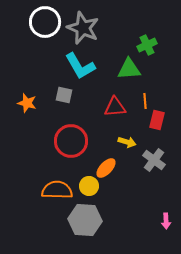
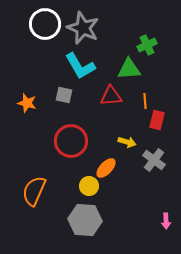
white circle: moved 2 px down
red triangle: moved 4 px left, 11 px up
orange semicircle: moved 23 px left, 1 px down; rotated 68 degrees counterclockwise
